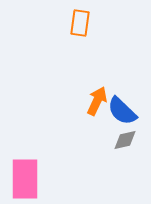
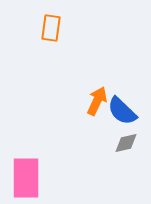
orange rectangle: moved 29 px left, 5 px down
gray diamond: moved 1 px right, 3 px down
pink rectangle: moved 1 px right, 1 px up
